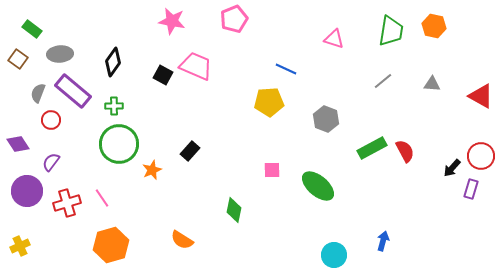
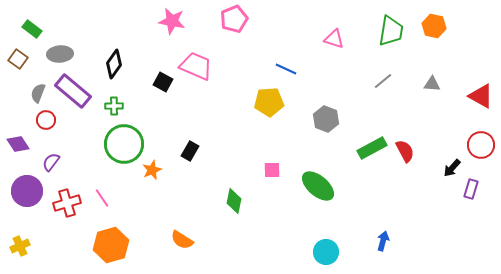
black diamond at (113, 62): moved 1 px right, 2 px down
black square at (163, 75): moved 7 px down
red circle at (51, 120): moved 5 px left
green circle at (119, 144): moved 5 px right
black rectangle at (190, 151): rotated 12 degrees counterclockwise
red circle at (481, 156): moved 11 px up
green diamond at (234, 210): moved 9 px up
cyan circle at (334, 255): moved 8 px left, 3 px up
